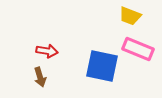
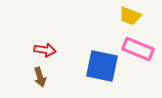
red arrow: moved 2 px left, 1 px up
